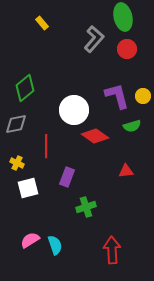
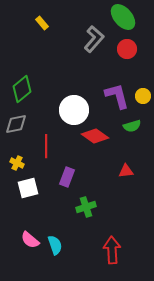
green ellipse: rotated 28 degrees counterclockwise
green diamond: moved 3 px left, 1 px down
pink semicircle: rotated 108 degrees counterclockwise
